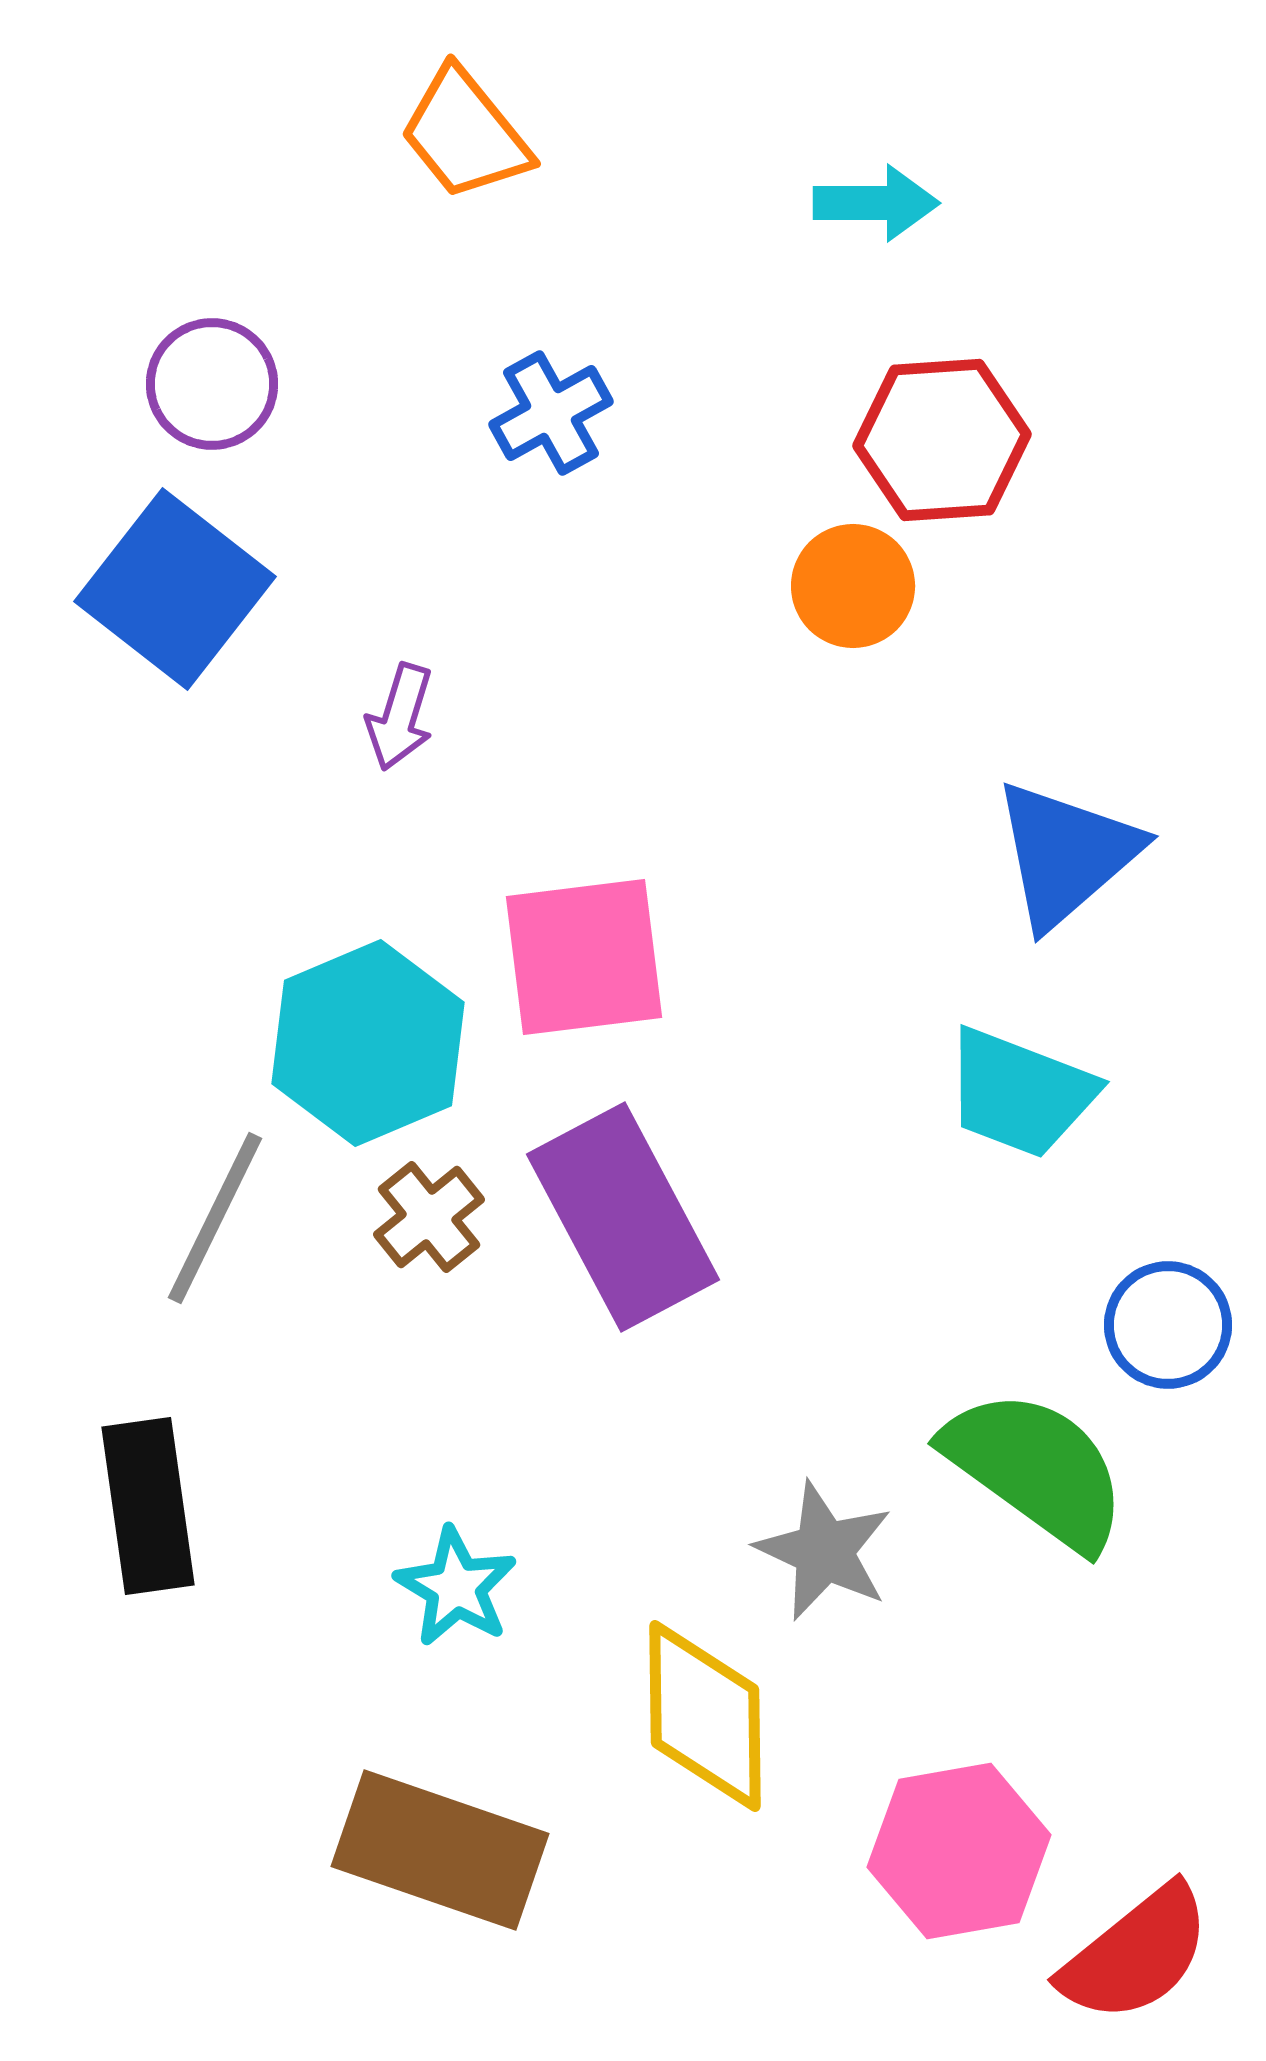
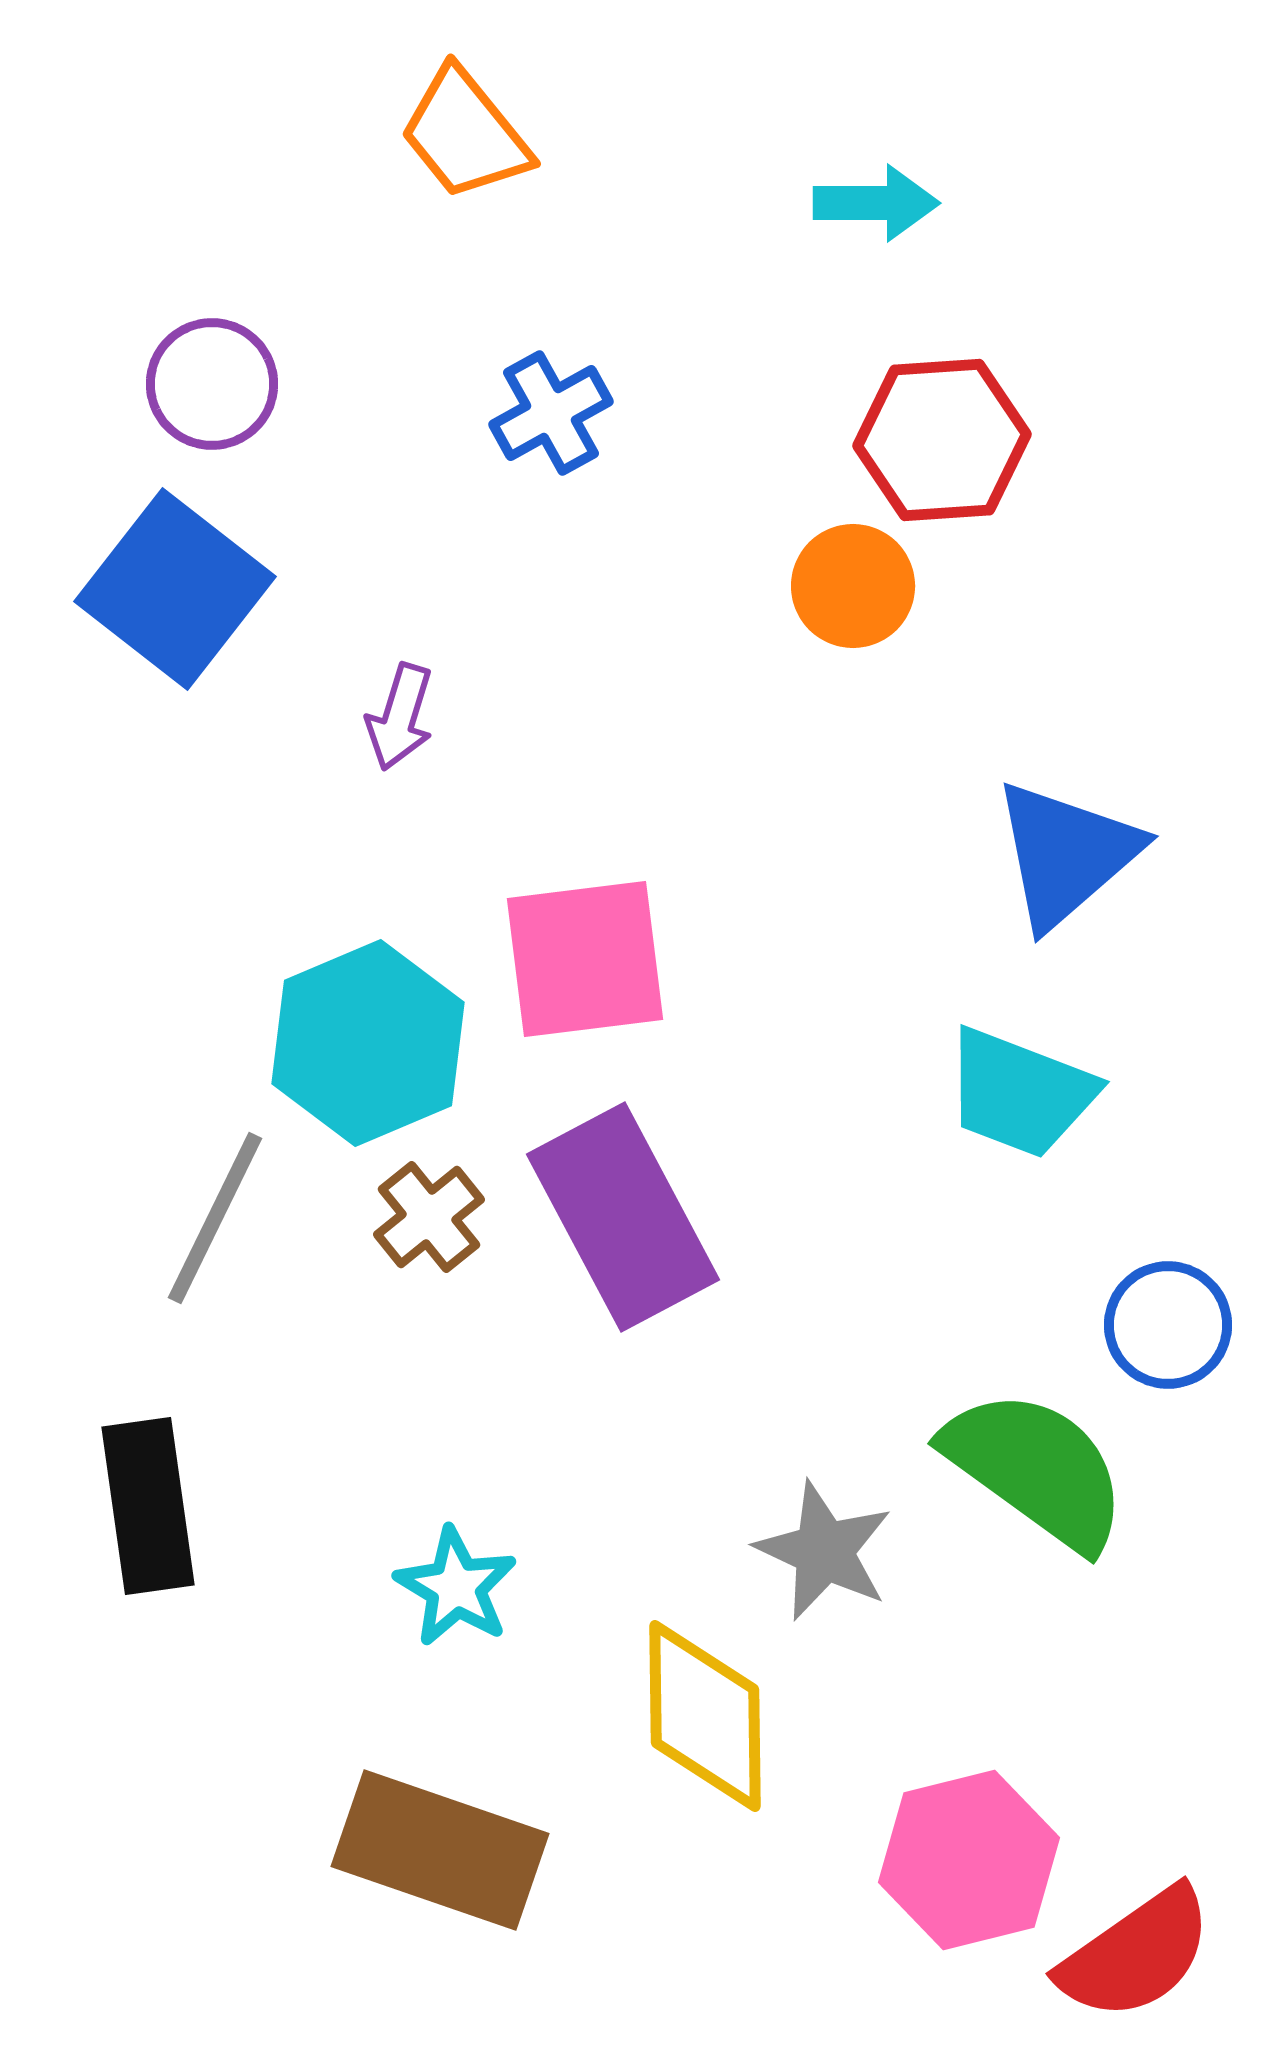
pink square: moved 1 px right, 2 px down
pink hexagon: moved 10 px right, 9 px down; rotated 4 degrees counterclockwise
red semicircle: rotated 4 degrees clockwise
